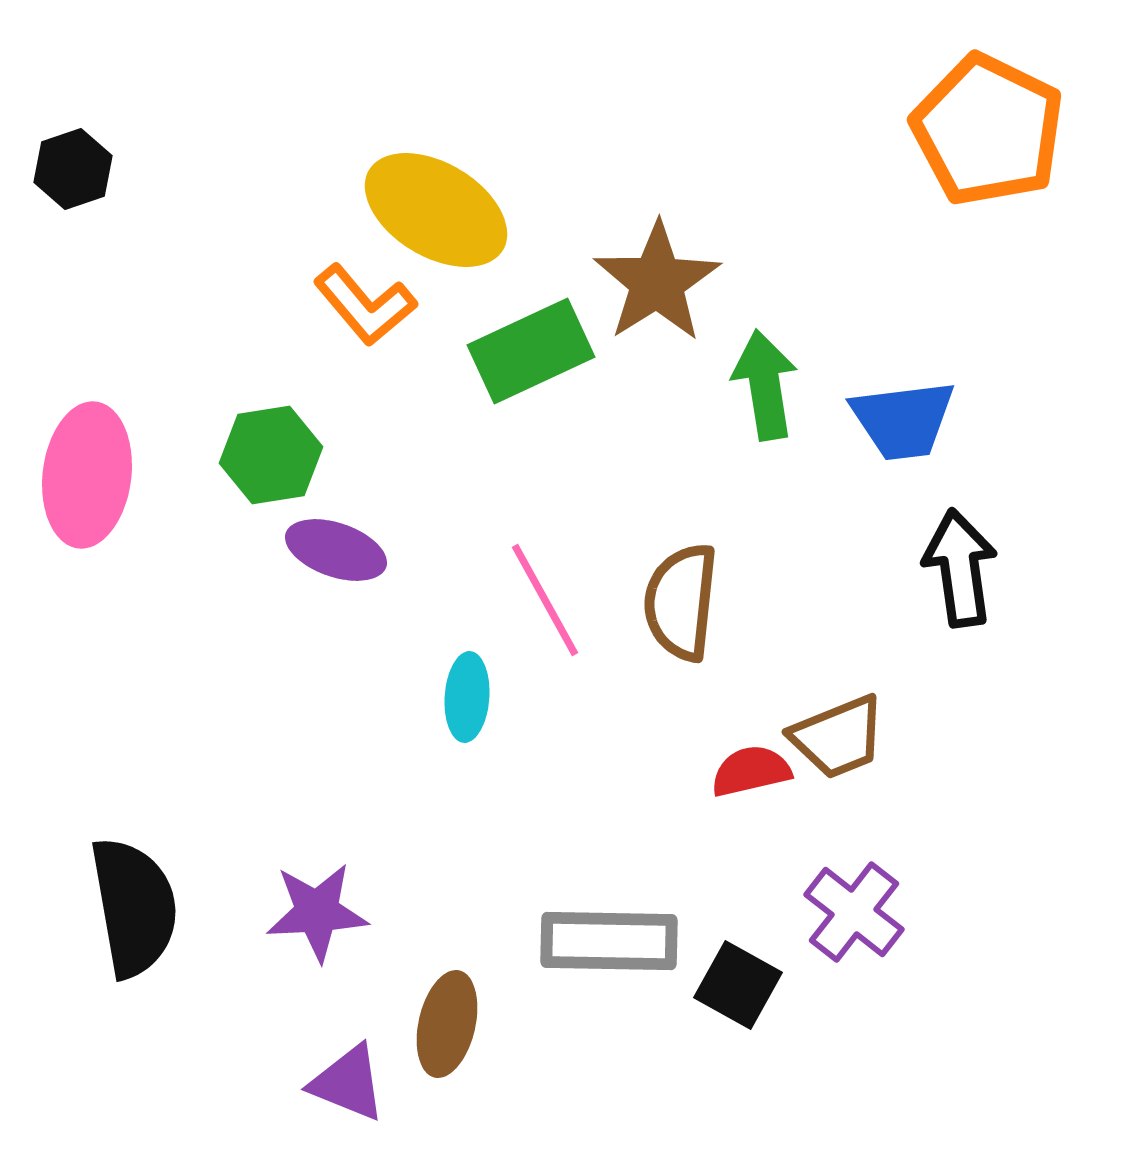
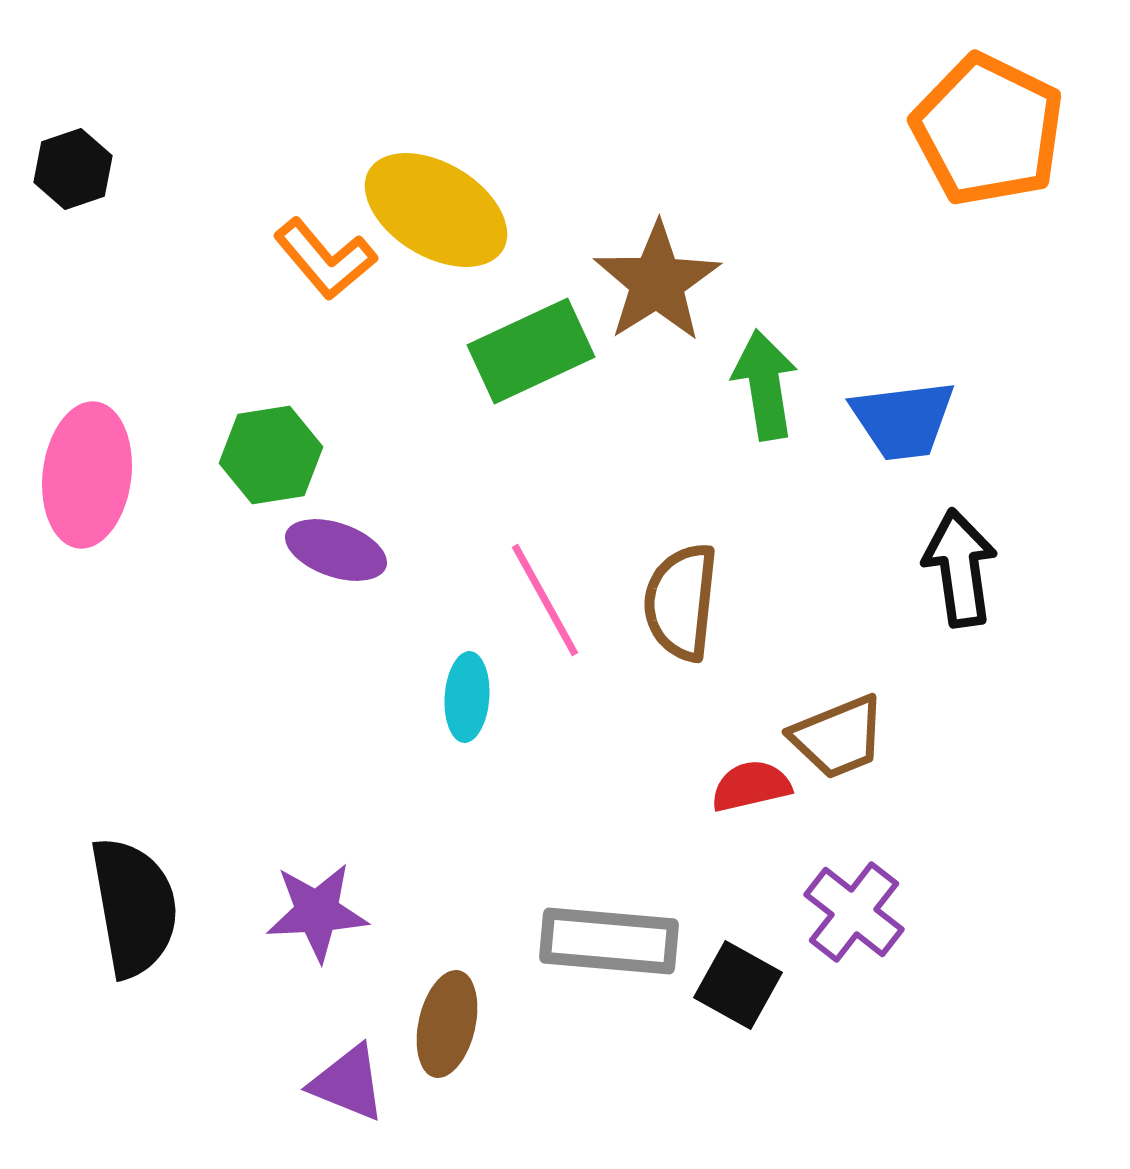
orange L-shape: moved 40 px left, 46 px up
red semicircle: moved 15 px down
gray rectangle: rotated 4 degrees clockwise
